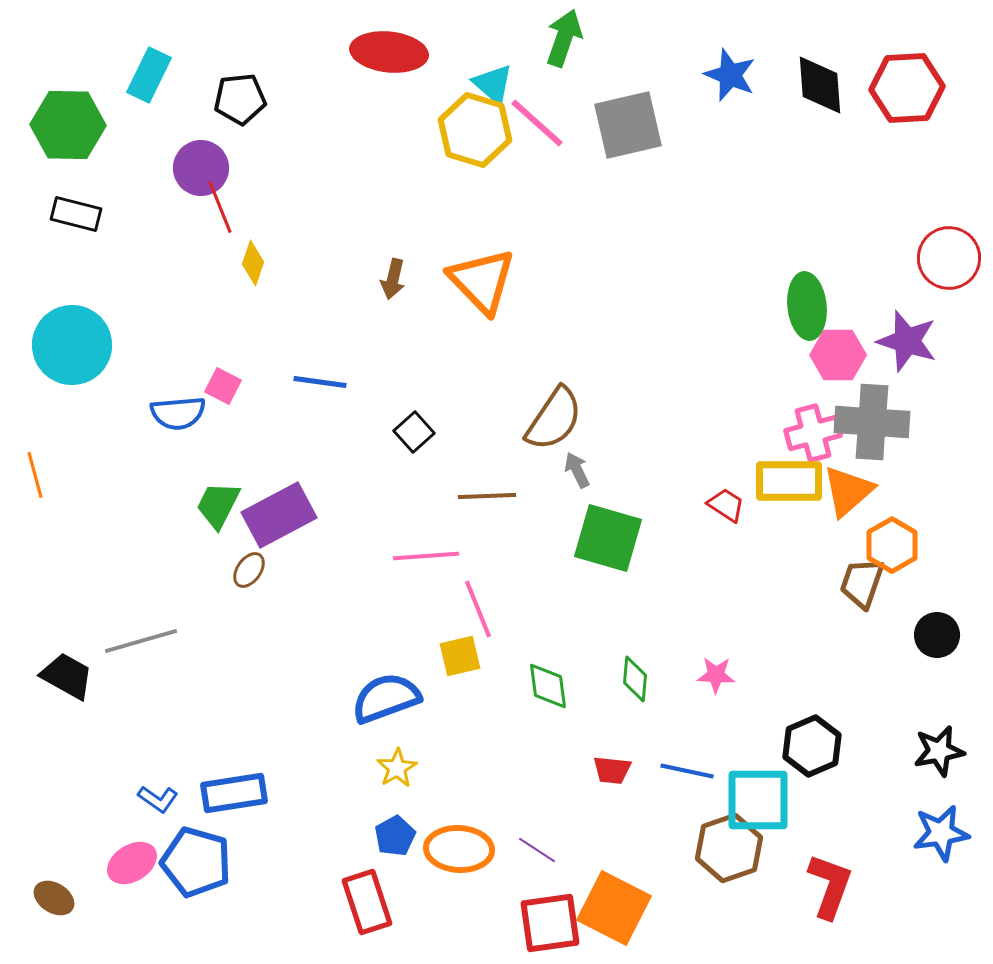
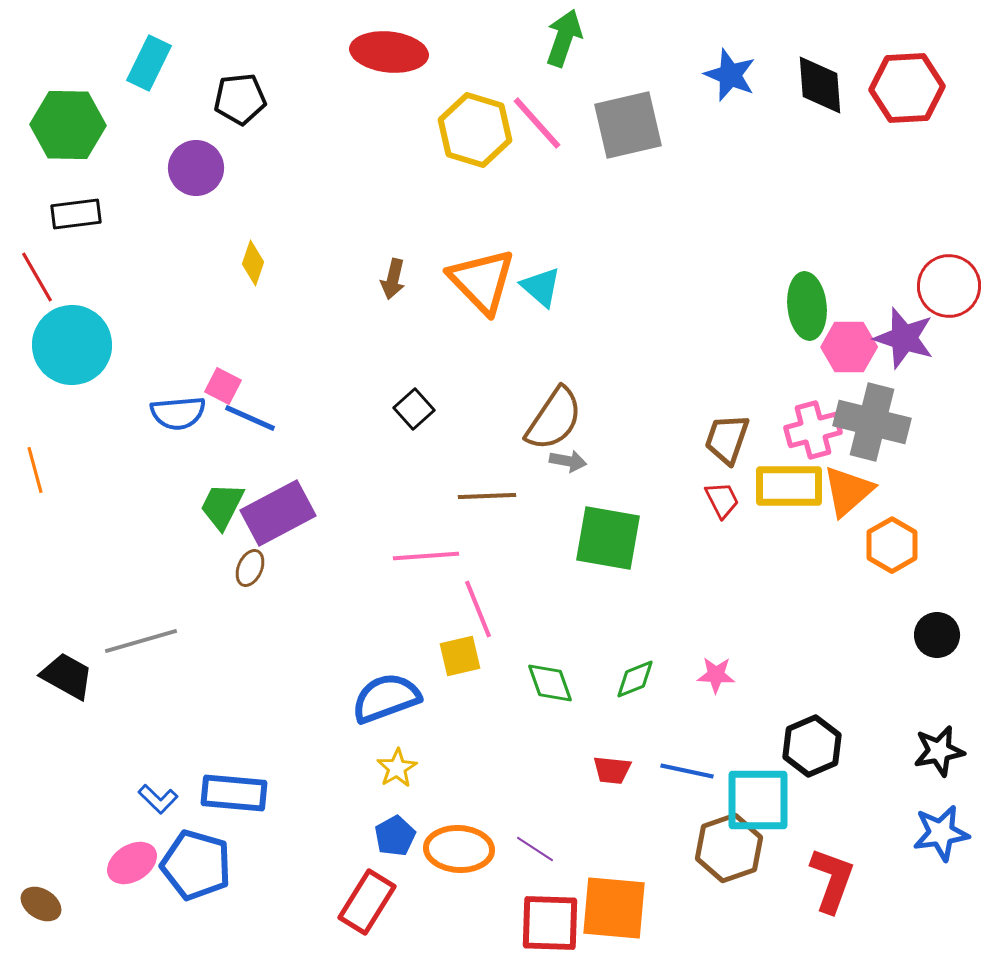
cyan rectangle at (149, 75): moved 12 px up
cyan triangle at (493, 84): moved 48 px right, 203 px down
pink line at (537, 123): rotated 6 degrees clockwise
purple circle at (201, 168): moved 5 px left
red line at (220, 207): moved 183 px left, 70 px down; rotated 8 degrees counterclockwise
black rectangle at (76, 214): rotated 21 degrees counterclockwise
red circle at (949, 258): moved 28 px down
purple star at (907, 341): moved 3 px left, 3 px up
pink hexagon at (838, 355): moved 11 px right, 8 px up
blue line at (320, 382): moved 70 px left, 36 px down; rotated 16 degrees clockwise
gray cross at (872, 422): rotated 10 degrees clockwise
black square at (414, 432): moved 23 px up
pink cross at (813, 433): moved 3 px up
gray arrow at (577, 470): moved 9 px left, 9 px up; rotated 126 degrees clockwise
orange line at (35, 475): moved 5 px up
yellow rectangle at (789, 481): moved 5 px down
green trapezoid at (218, 505): moved 4 px right, 1 px down
red trapezoid at (726, 505): moved 4 px left, 5 px up; rotated 30 degrees clockwise
purple rectangle at (279, 515): moved 1 px left, 2 px up
green square at (608, 538): rotated 6 degrees counterclockwise
brown ellipse at (249, 570): moved 1 px right, 2 px up; rotated 12 degrees counterclockwise
brown trapezoid at (862, 583): moved 135 px left, 144 px up
green diamond at (635, 679): rotated 63 degrees clockwise
green diamond at (548, 686): moved 2 px right, 3 px up; rotated 12 degrees counterclockwise
blue rectangle at (234, 793): rotated 14 degrees clockwise
blue L-shape at (158, 799): rotated 9 degrees clockwise
purple line at (537, 850): moved 2 px left, 1 px up
blue pentagon at (196, 862): moved 3 px down
red L-shape at (830, 886): moved 2 px right, 6 px up
brown ellipse at (54, 898): moved 13 px left, 6 px down
red rectangle at (367, 902): rotated 50 degrees clockwise
orange square at (614, 908): rotated 22 degrees counterclockwise
red square at (550, 923): rotated 10 degrees clockwise
